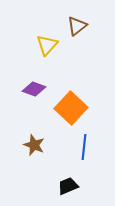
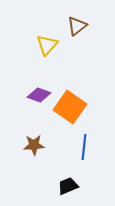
purple diamond: moved 5 px right, 6 px down
orange square: moved 1 px left, 1 px up; rotated 8 degrees counterclockwise
brown star: rotated 25 degrees counterclockwise
